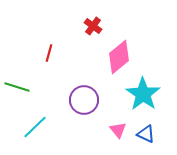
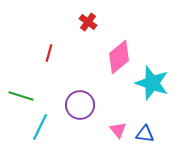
red cross: moved 5 px left, 4 px up
green line: moved 4 px right, 9 px down
cyan star: moved 9 px right, 11 px up; rotated 16 degrees counterclockwise
purple circle: moved 4 px left, 5 px down
cyan line: moved 5 px right; rotated 20 degrees counterclockwise
blue triangle: moved 1 px left; rotated 18 degrees counterclockwise
